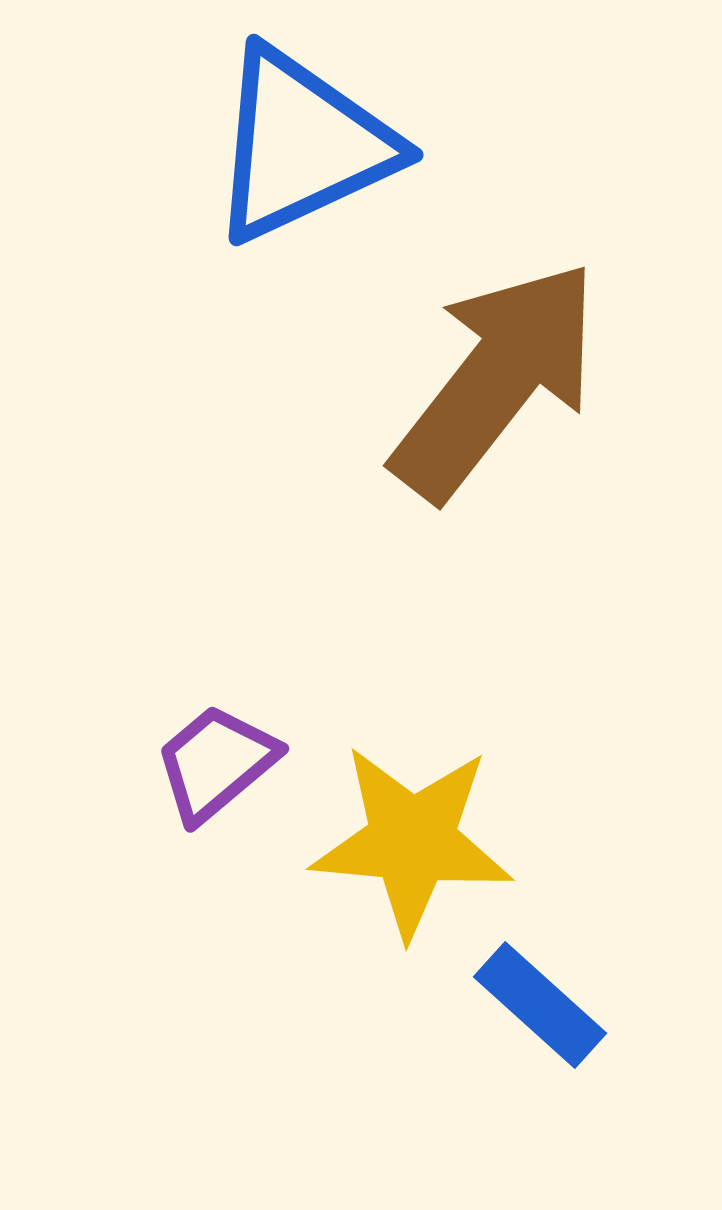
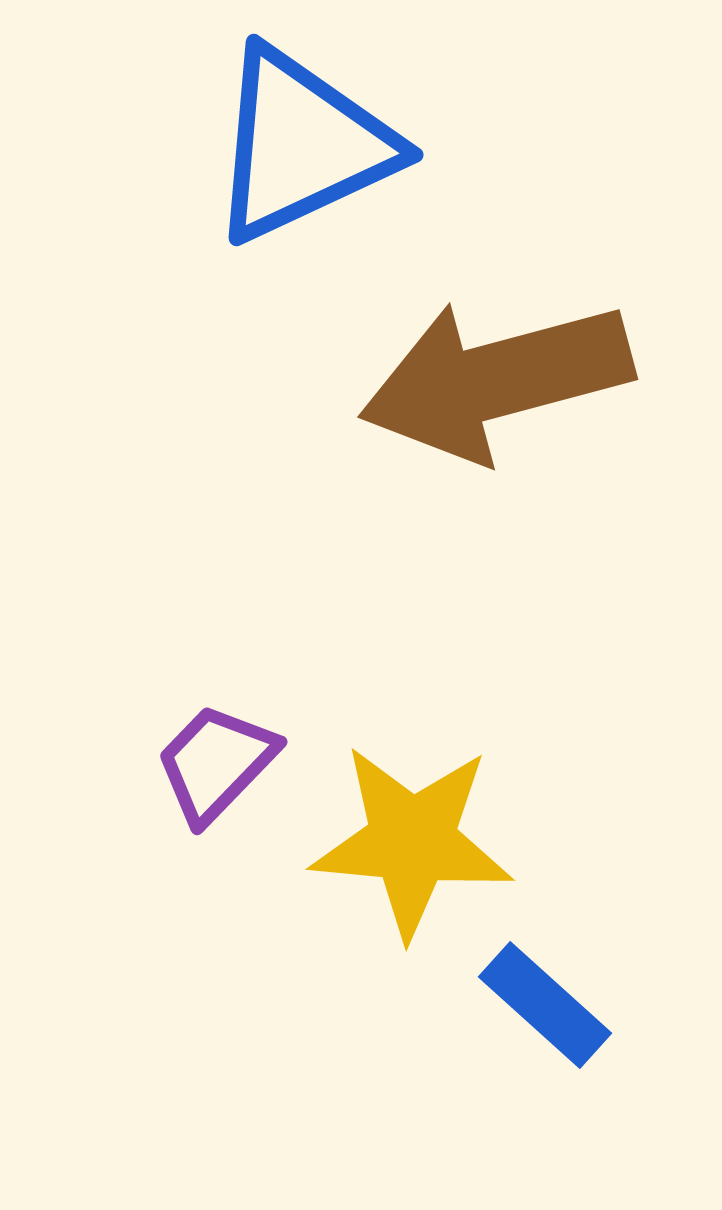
brown arrow: rotated 143 degrees counterclockwise
purple trapezoid: rotated 6 degrees counterclockwise
blue rectangle: moved 5 px right
